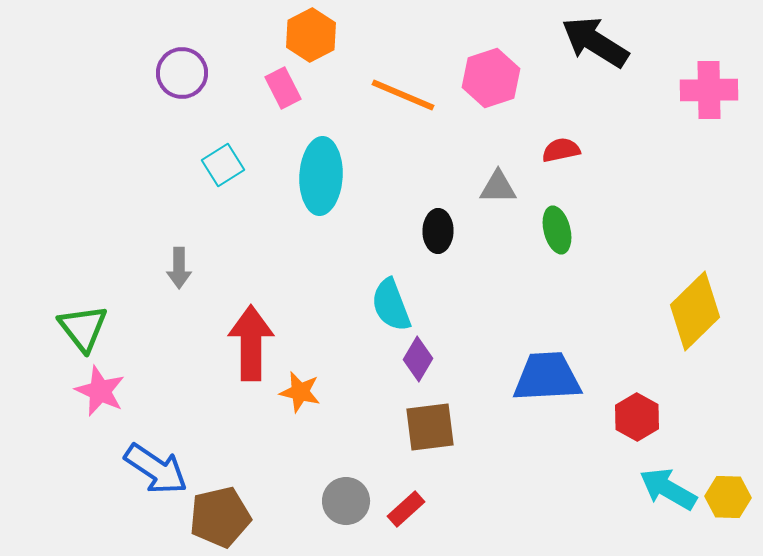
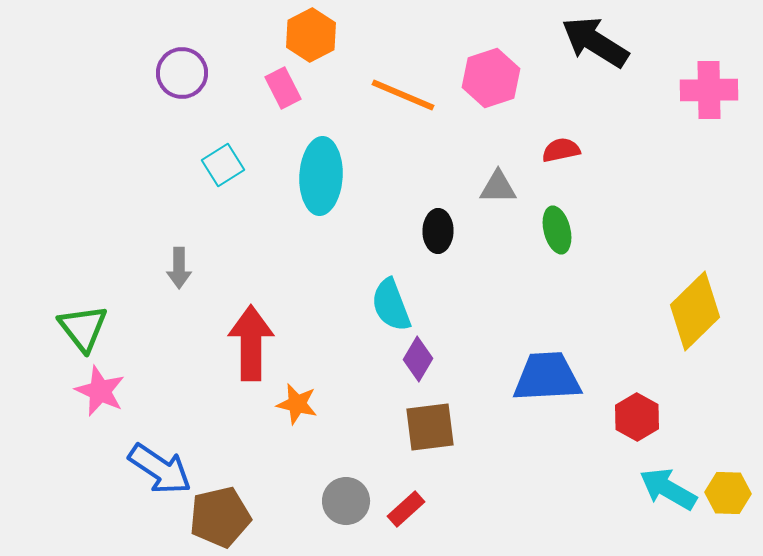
orange star: moved 3 px left, 12 px down
blue arrow: moved 4 px right
yellow hexagon: moved 4 px up
